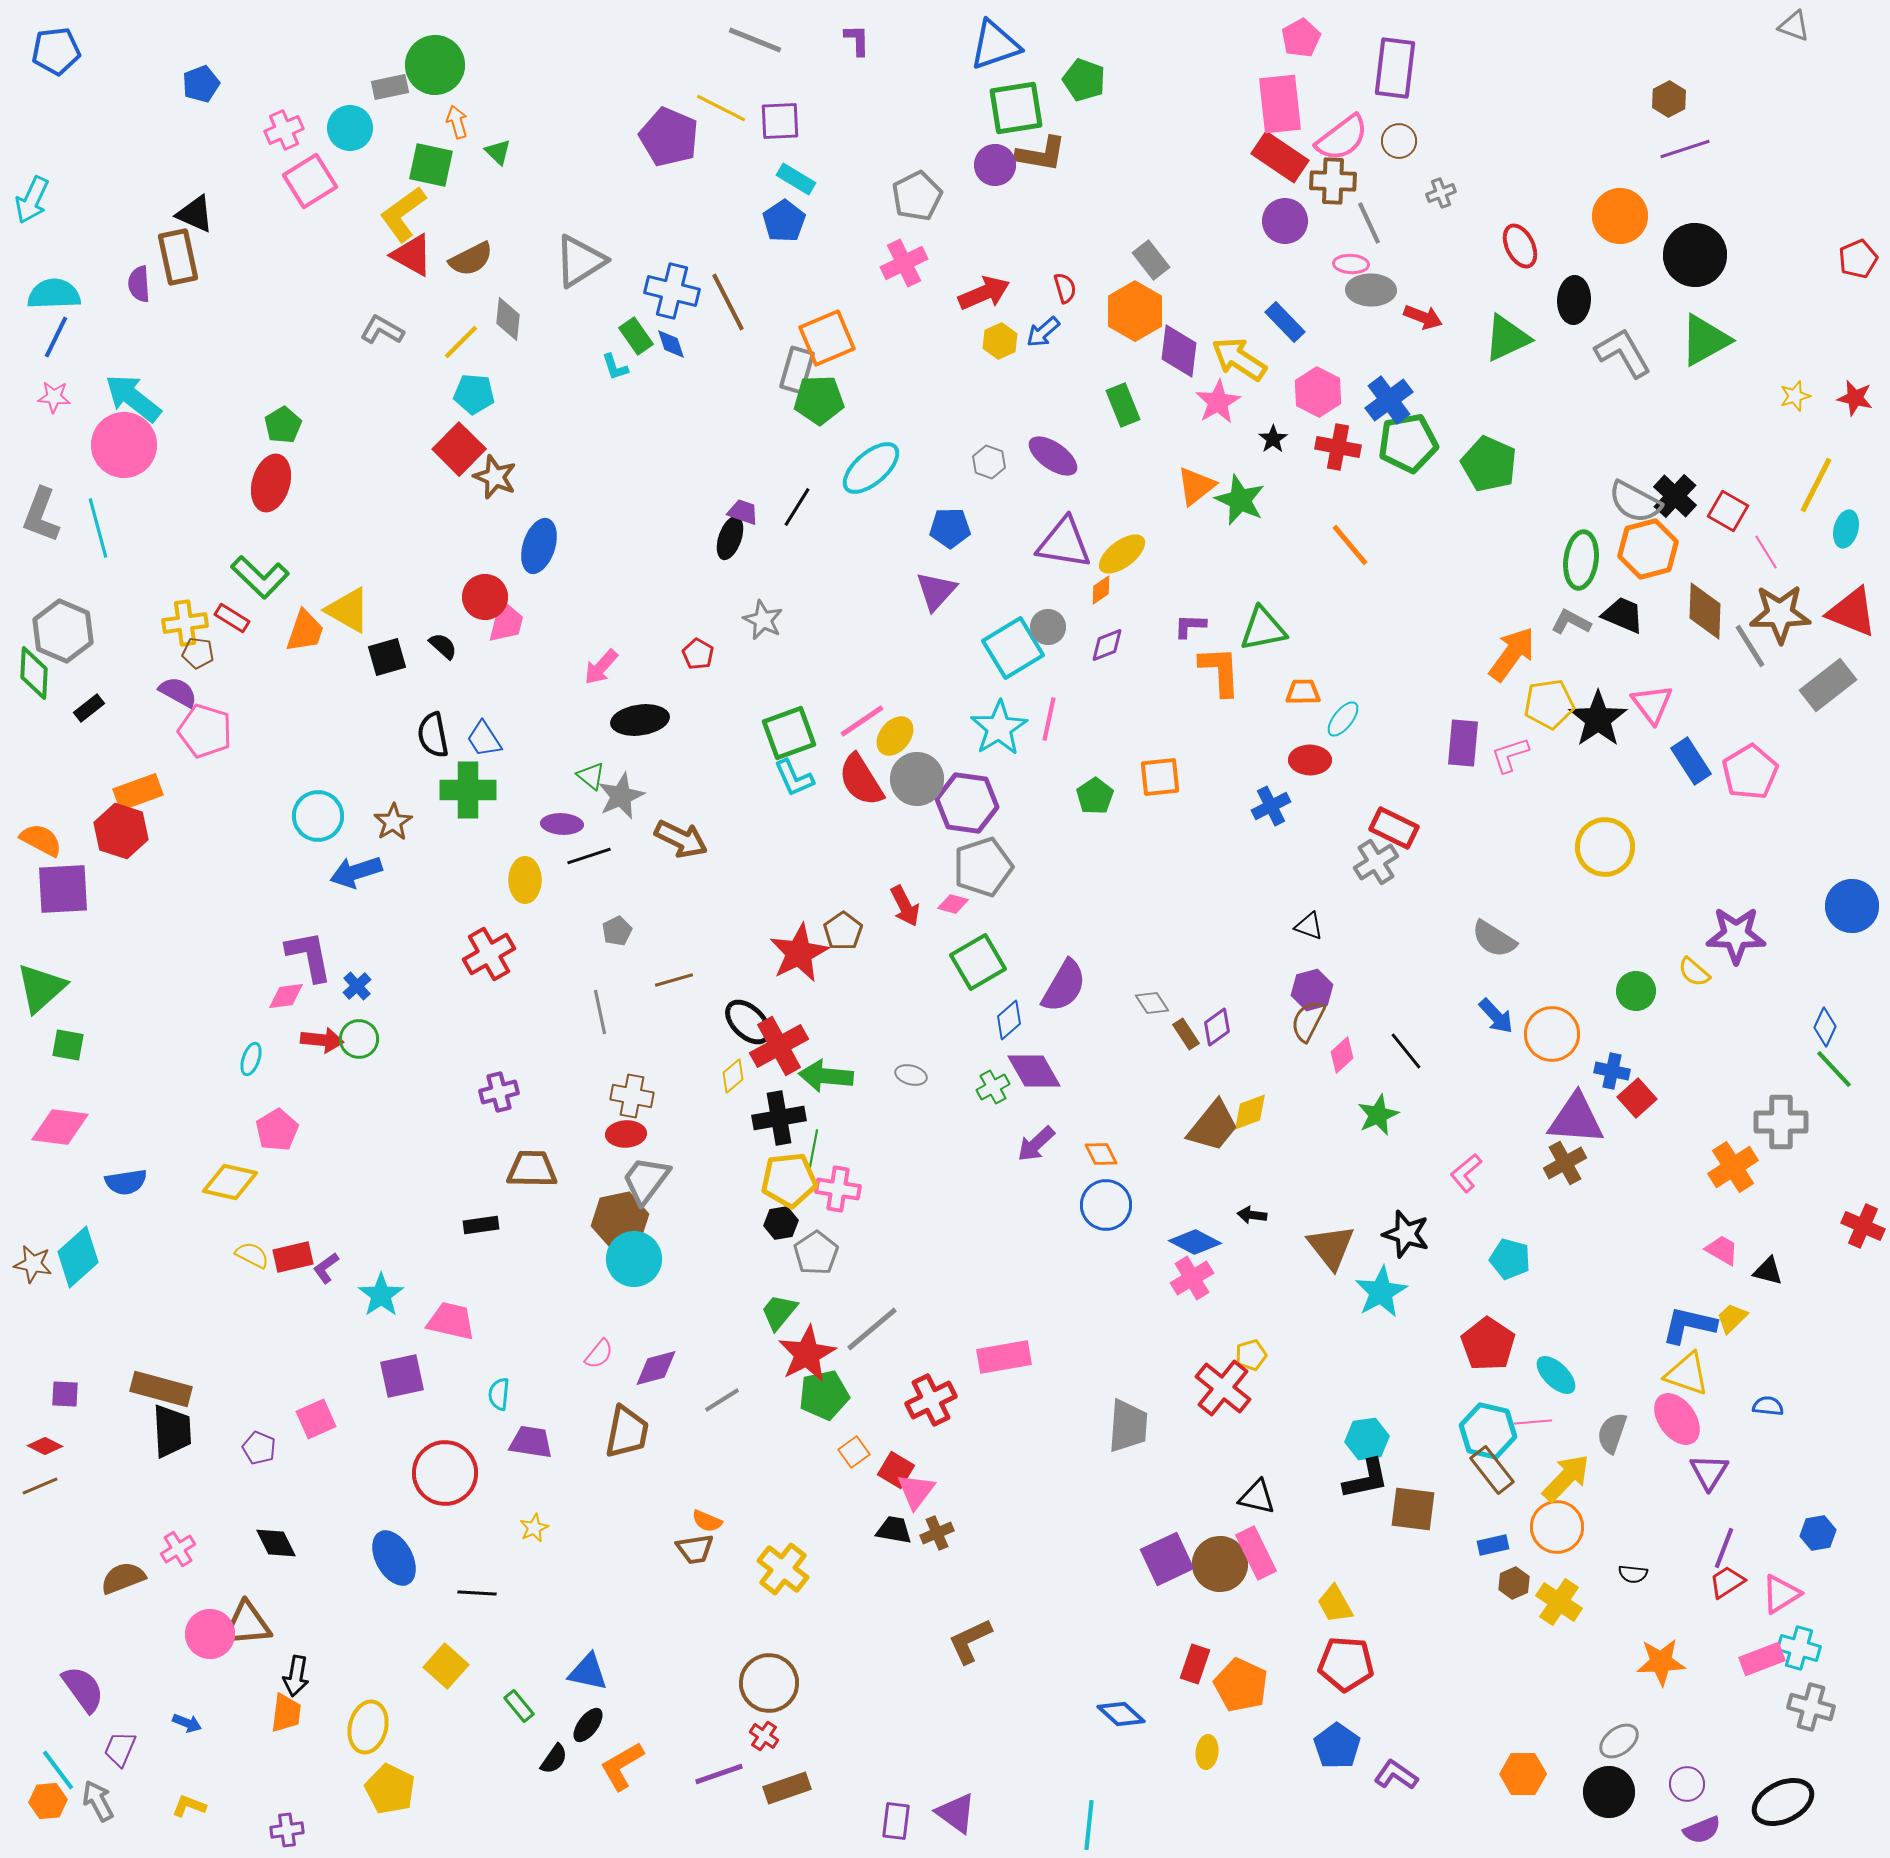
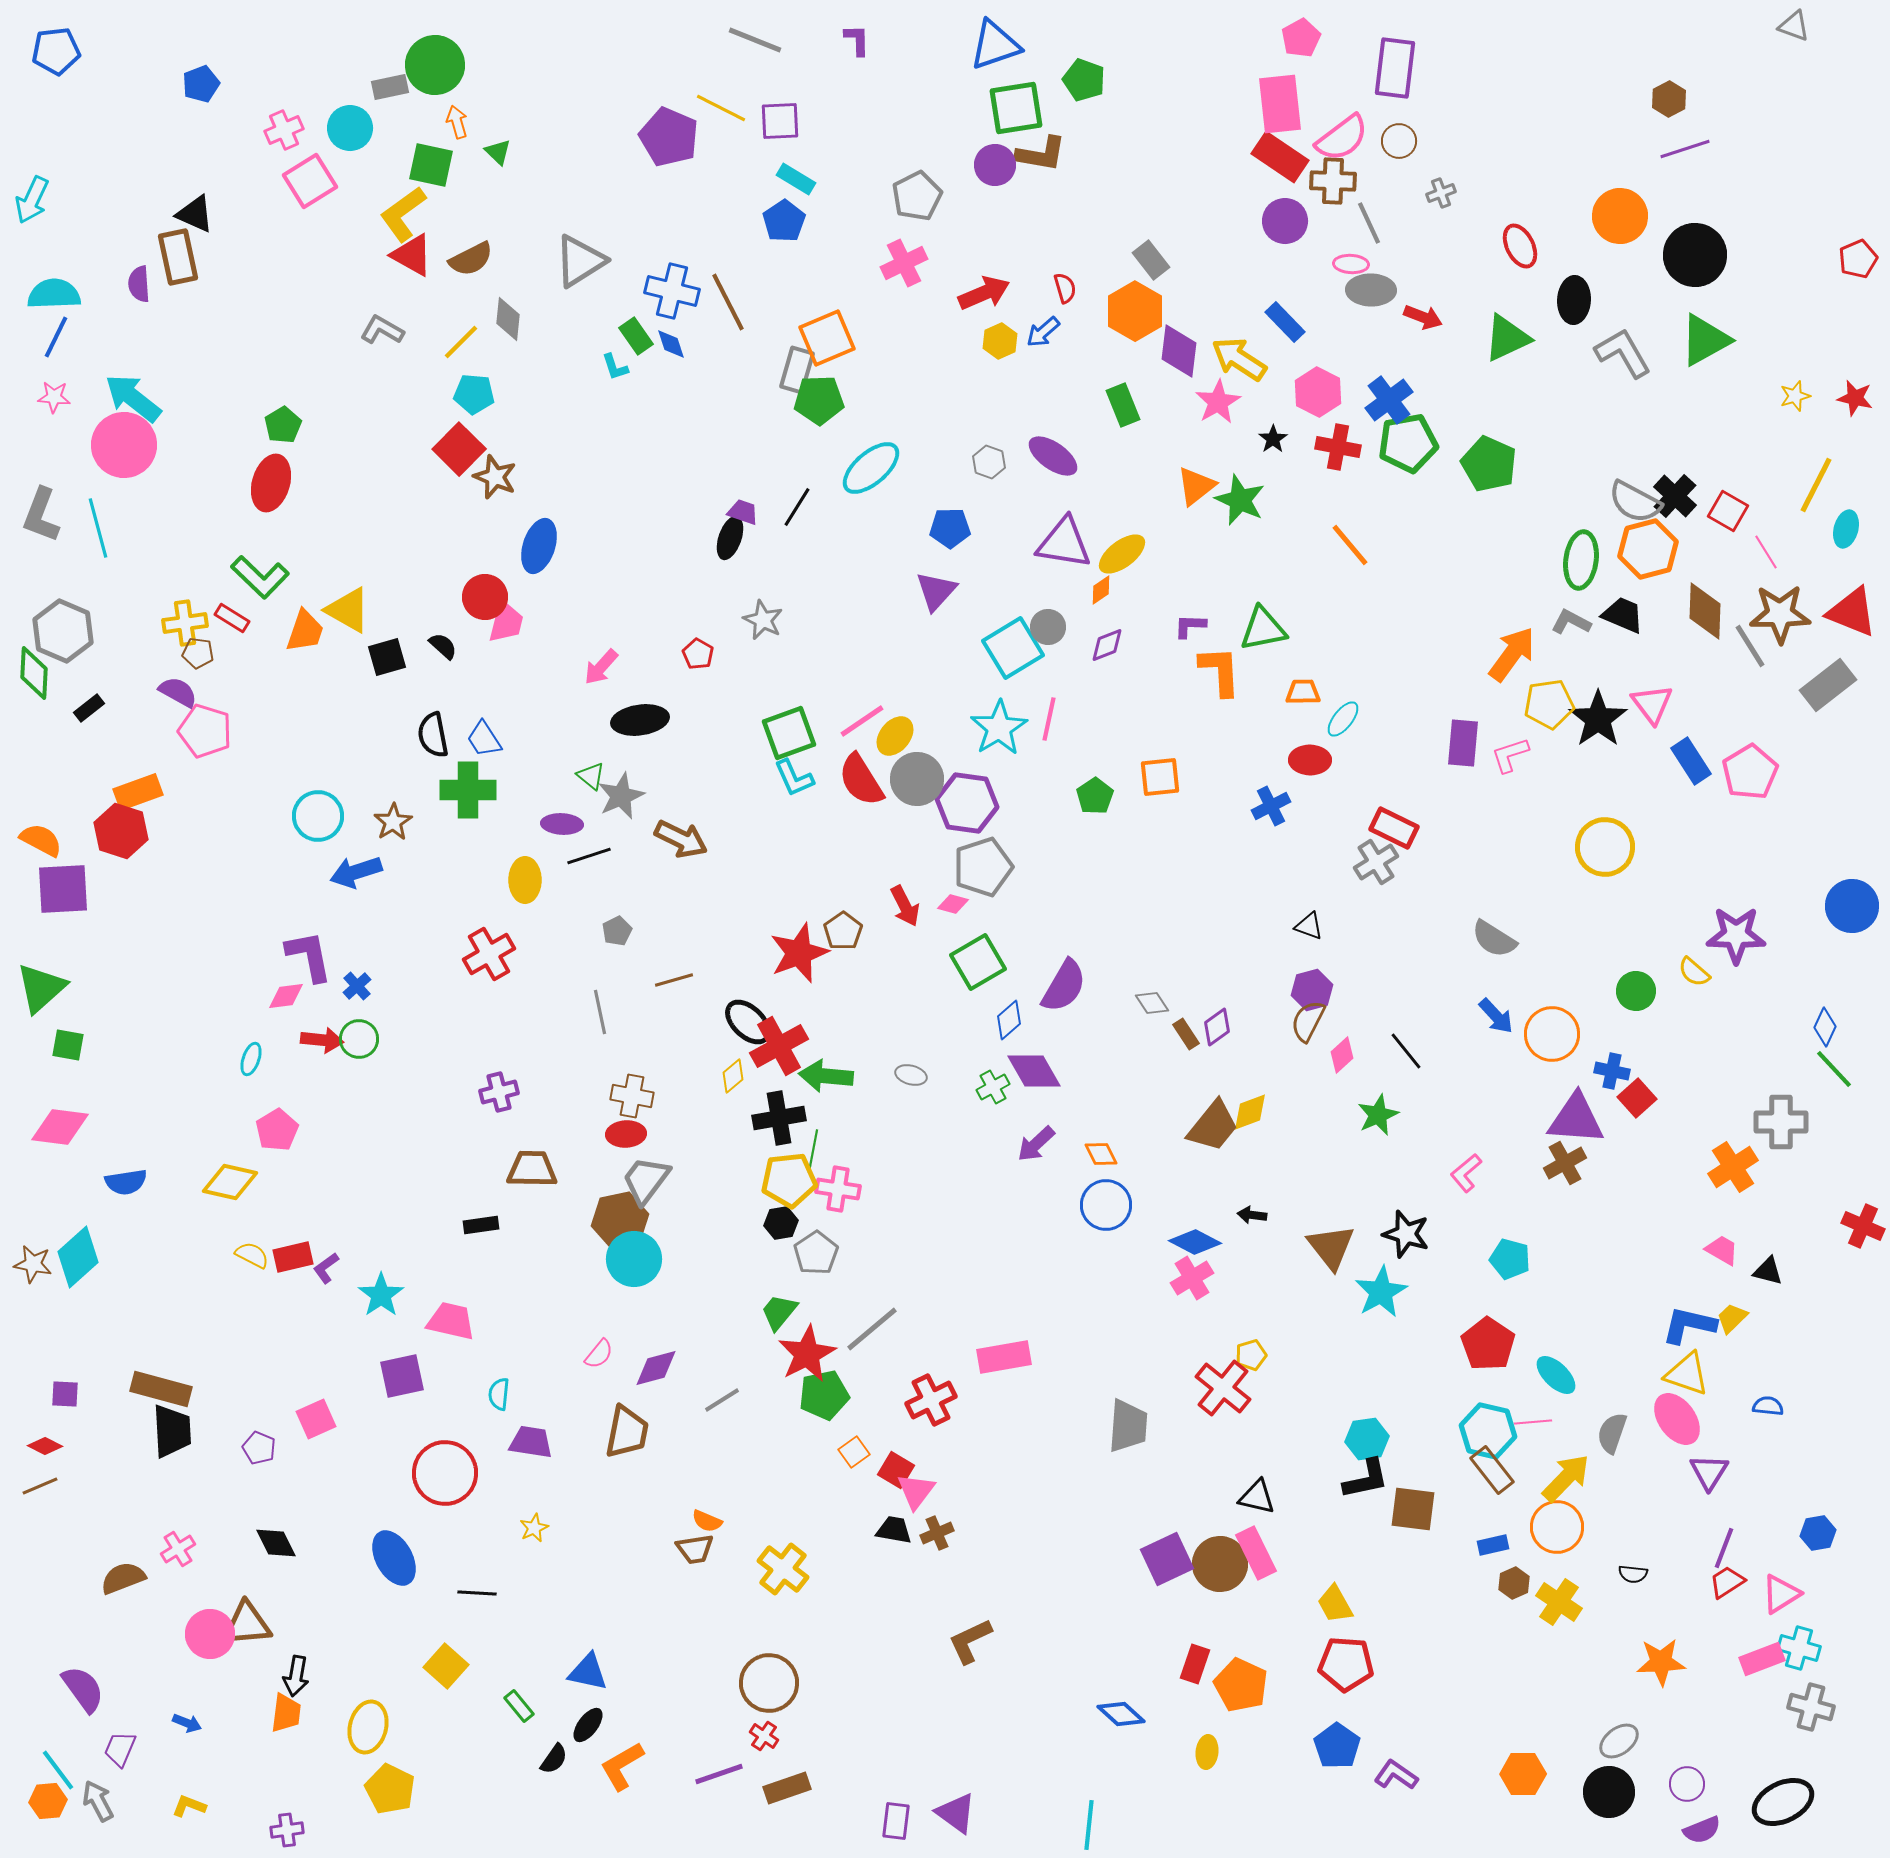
red star at (799, 953): rotated 6 degrees clockwise
